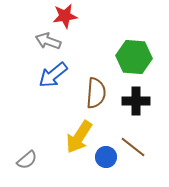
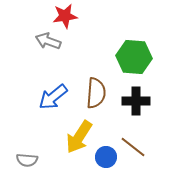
blue arrow: moved 22 px down
gray semicircle: rotated 45 degrees clockwise
